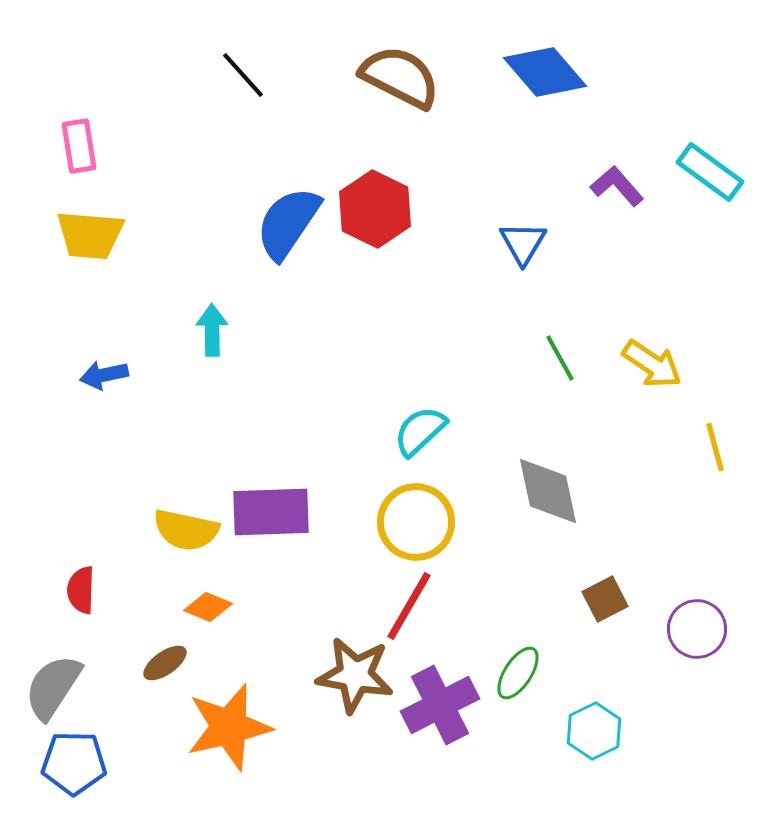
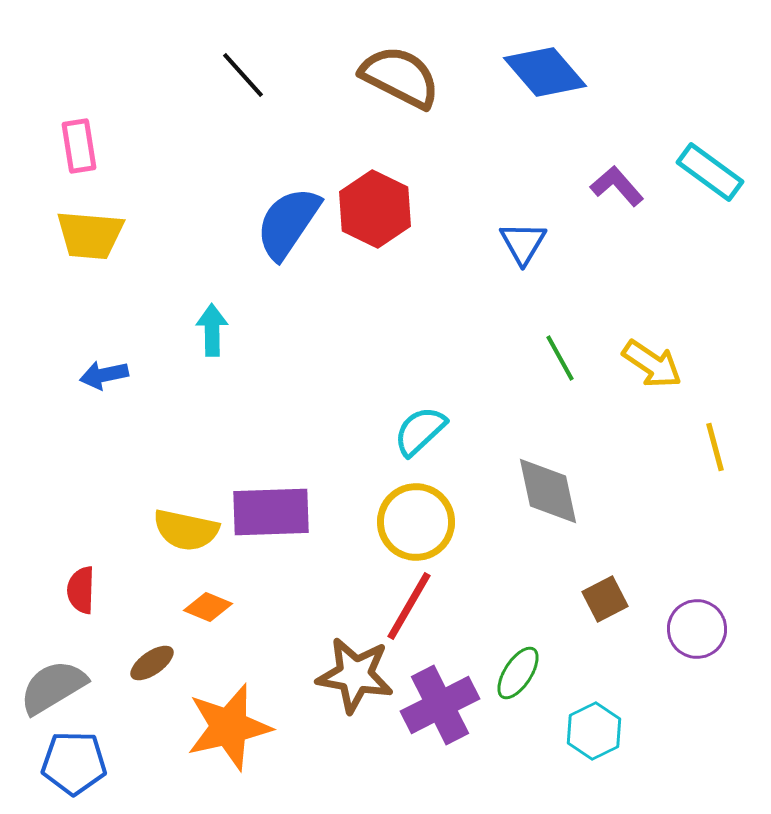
brown ellipse: moved 13 px left
gray semicircle: rotated 26 degrees clockwise
